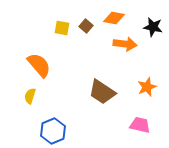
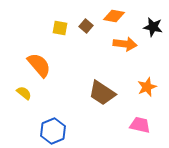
orange diamond: moved 2 px up
yellow square: moved 2 px left
brown trapezoid: moved 1 px down
yellow semicircle: moved 6 px left, 3 px up; rotated 112 degrees clockwise
